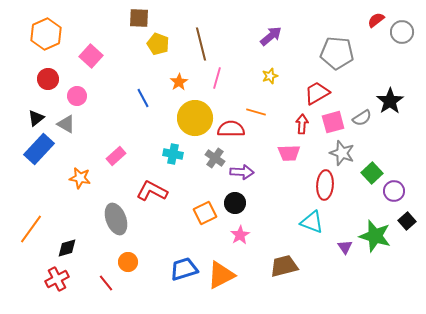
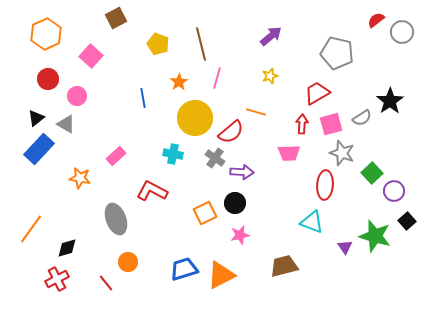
brown square at (139, 18): moved 23 px left; rotated 30 degrees counterclockwise
gray pentagon at (337, 53): rotated 8 degrees clockwise
blue line at (143, 98): rotated 18 degrees clockwise
pink square at (333, 122): moved 2 px left, 2 px down
red semicircle at (231, 129): moved 3 px down; rotated 140 degrees clockwise
pink star at (240, 235): rotated 18 degrees clockwise
